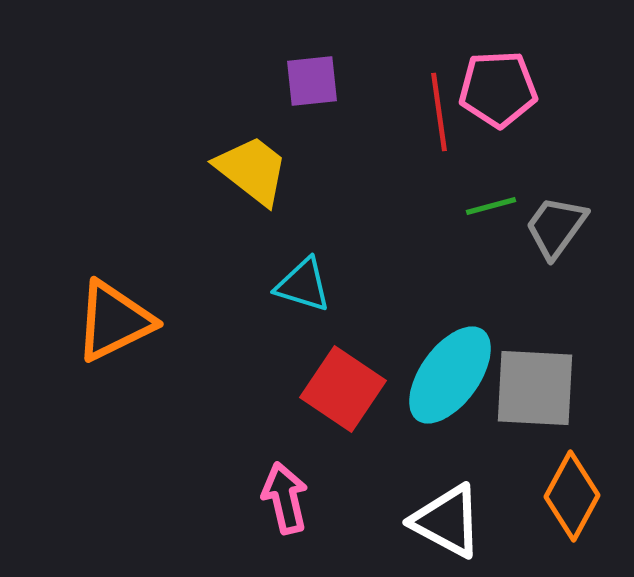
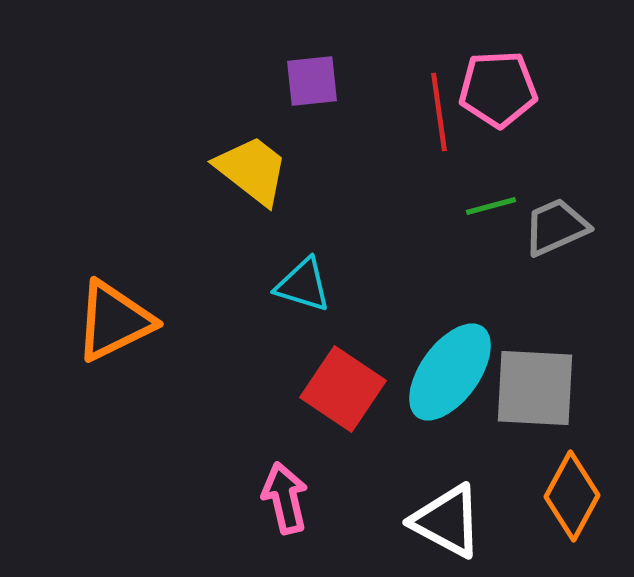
gray trapezoid: rotated 30 degrees clockwise
cyan ellipse: moved 3 px up
